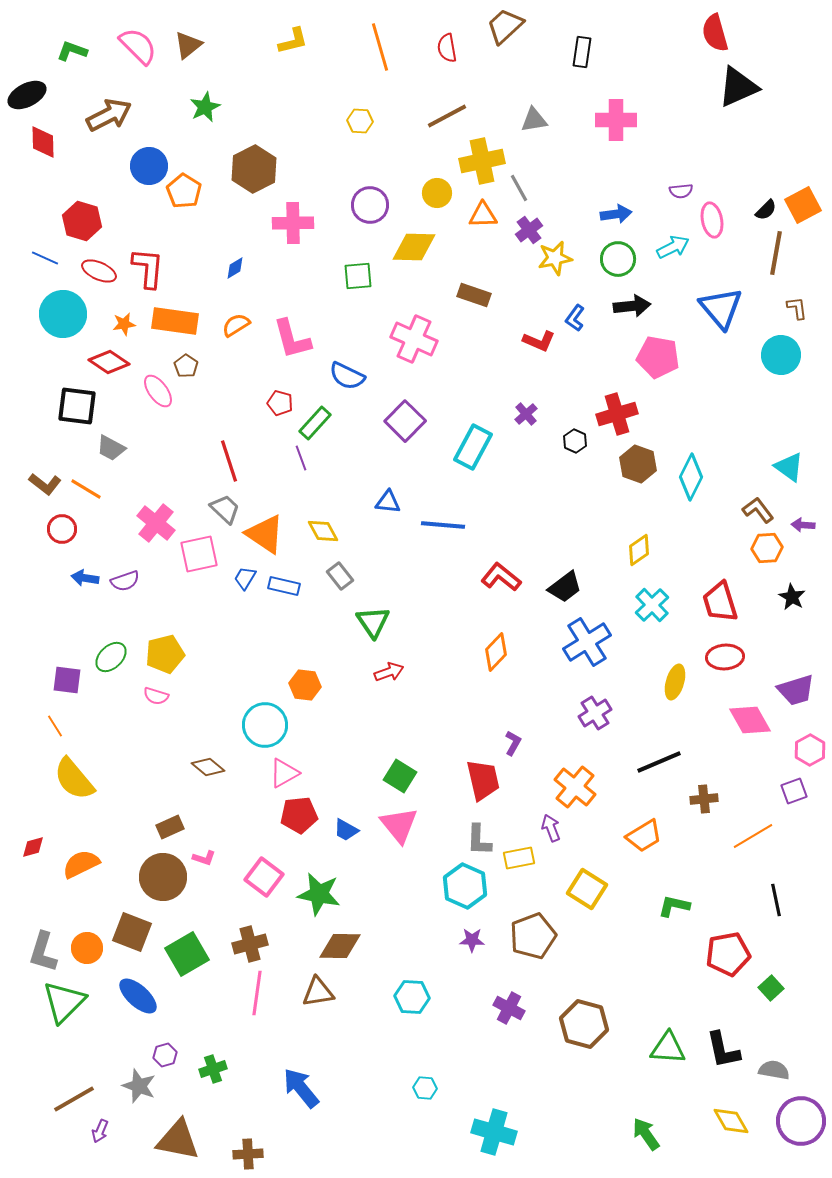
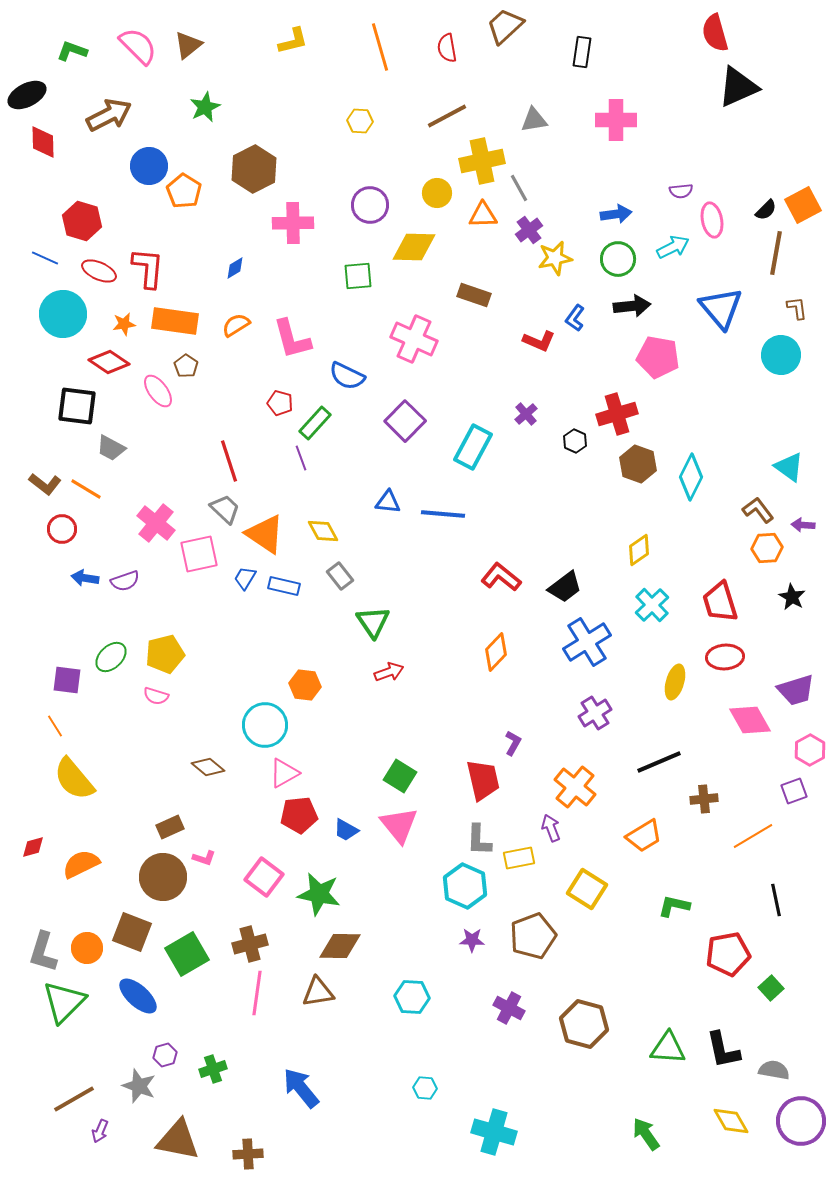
blue line at (443, 525): moved 11 px up
